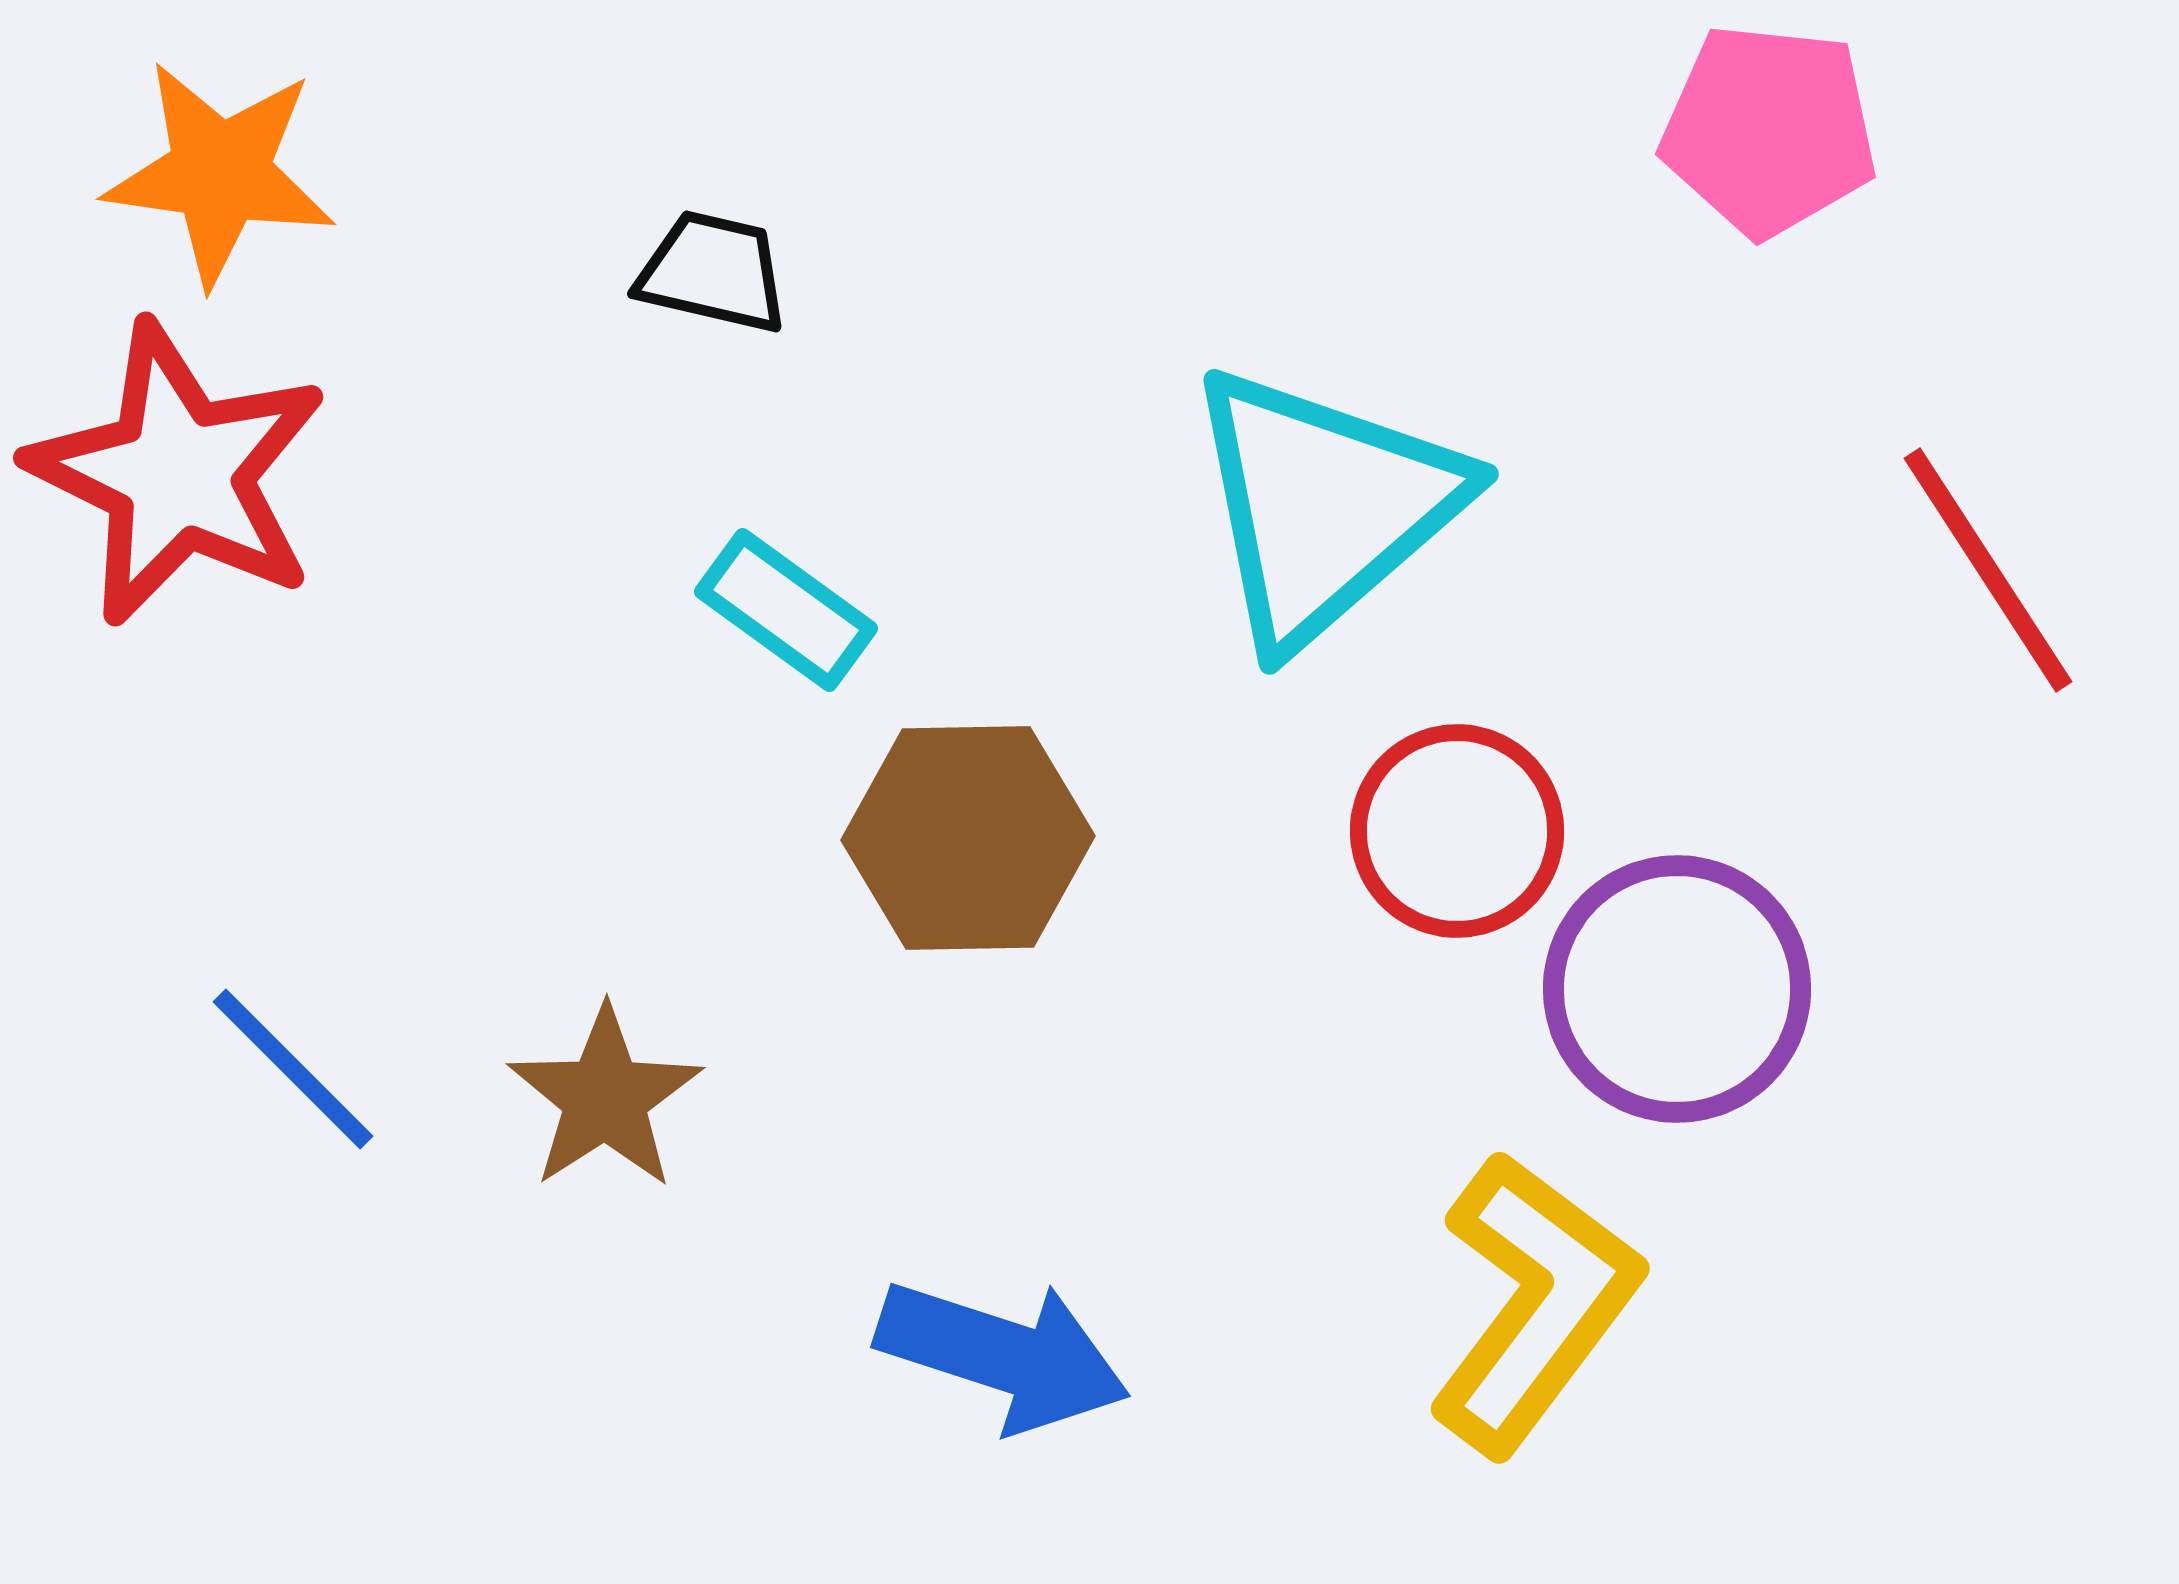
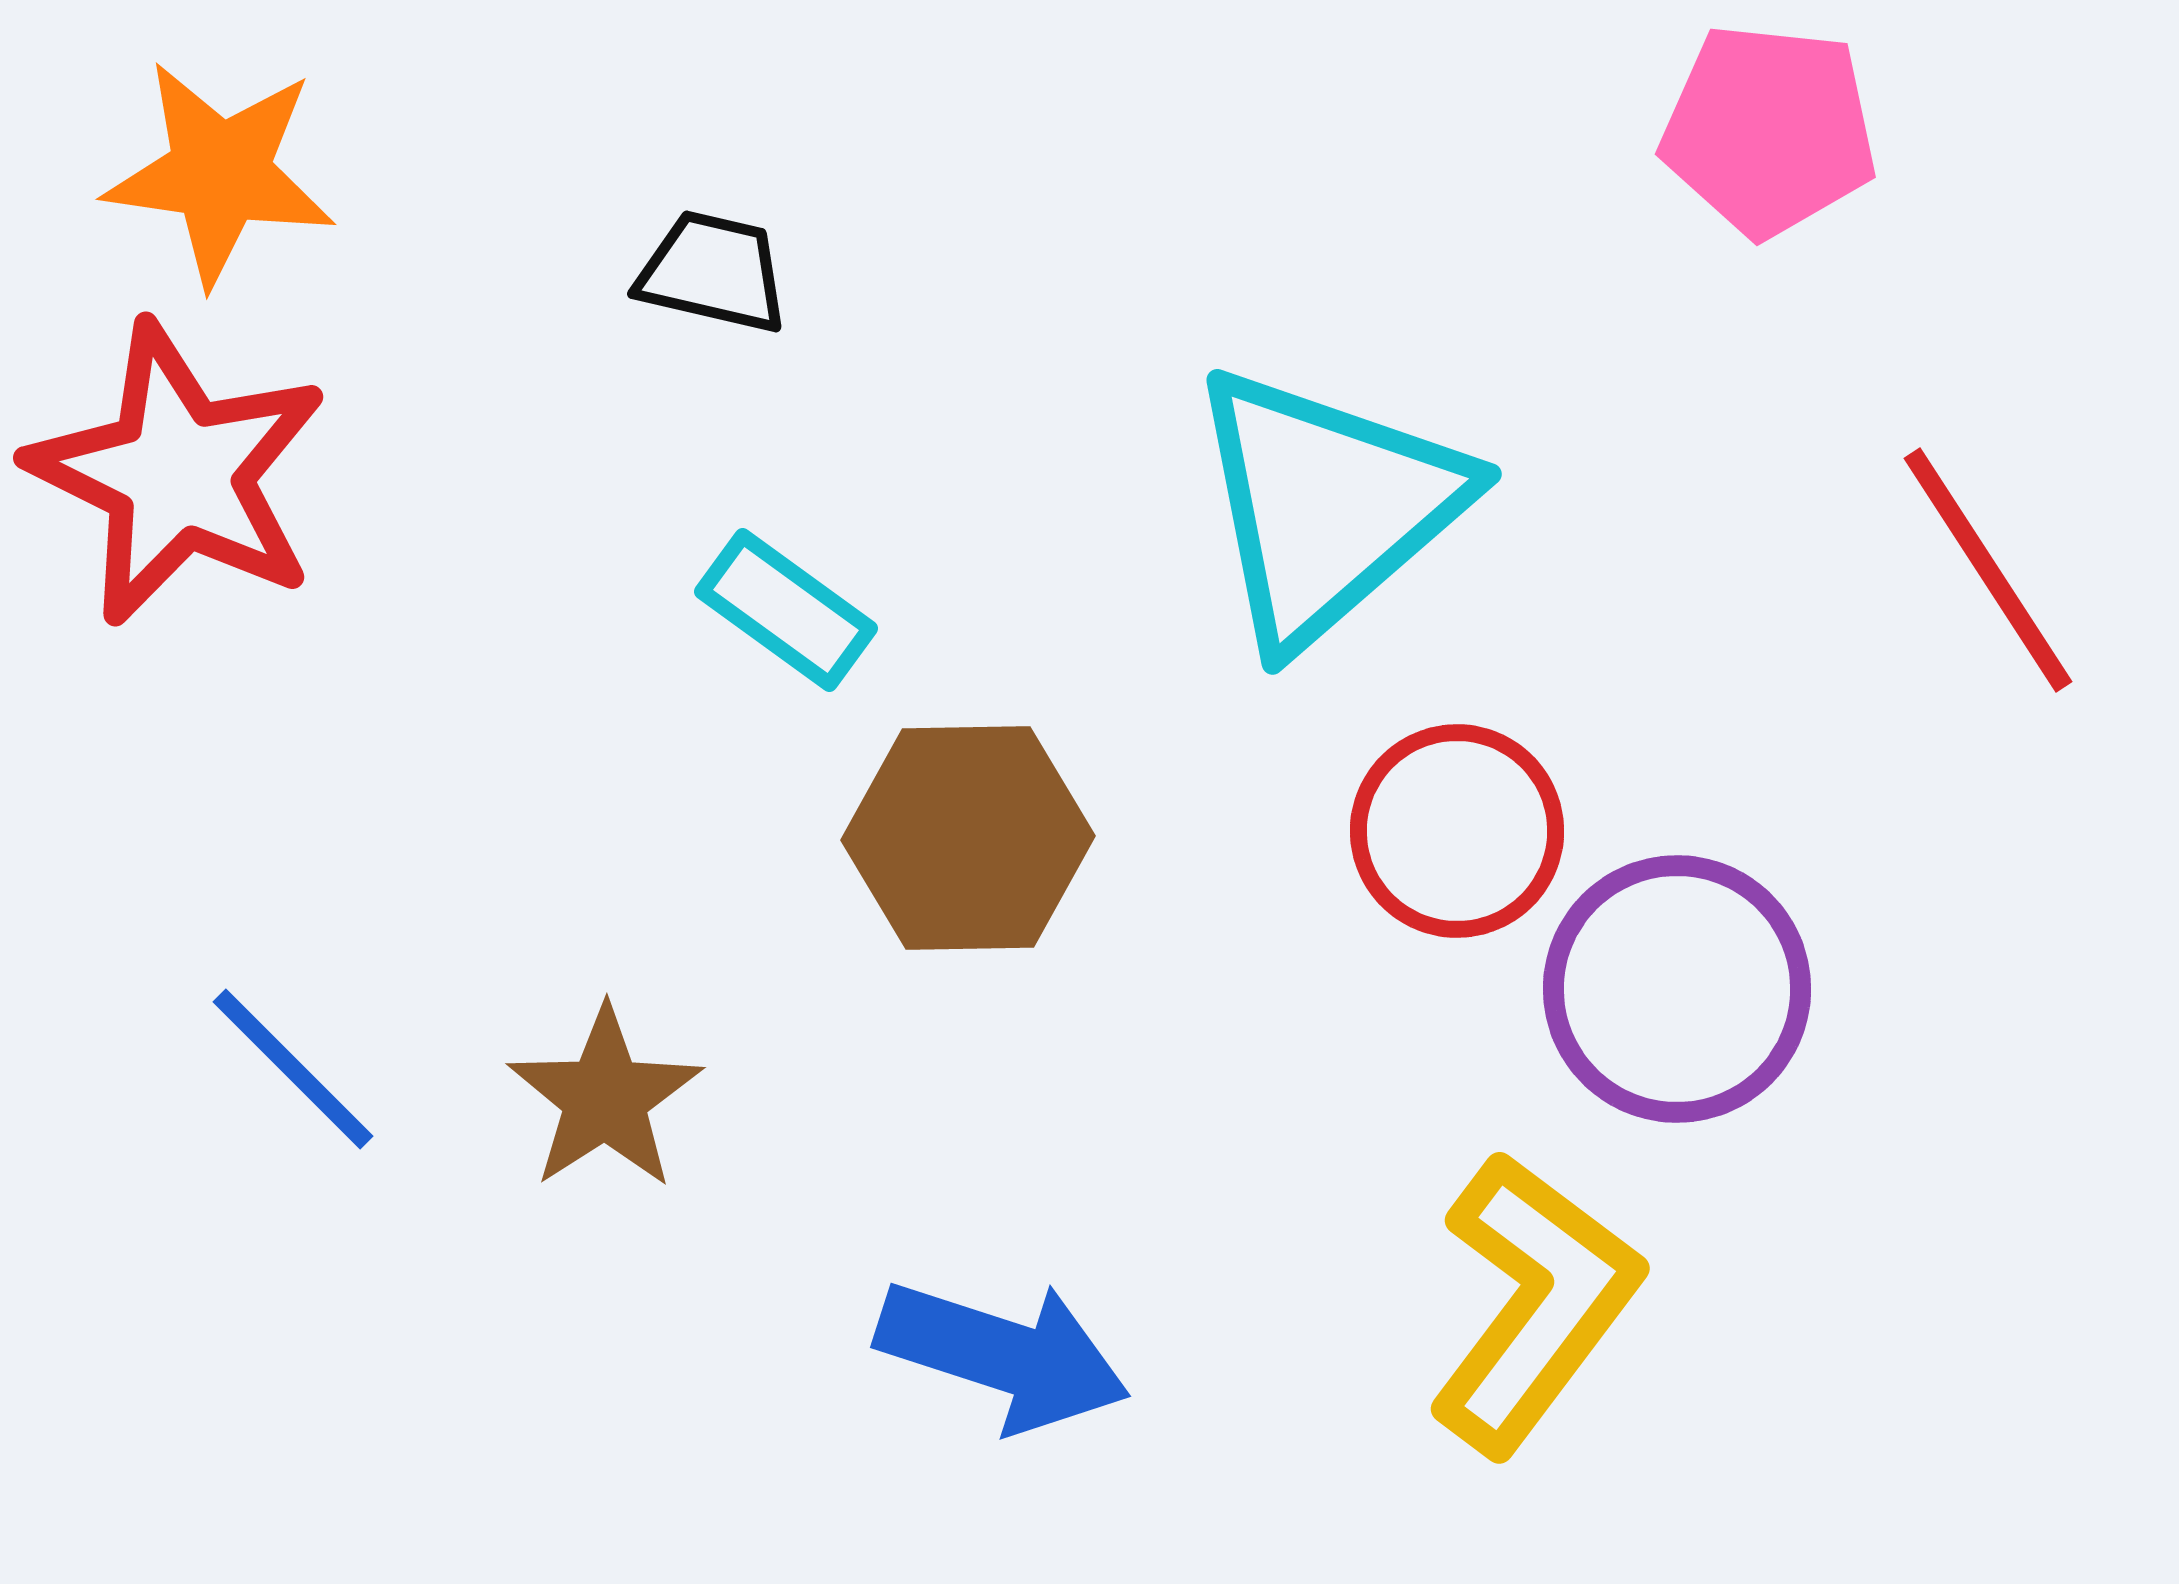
cyan triangle: moved 3 px right
